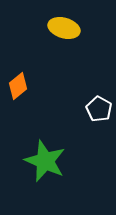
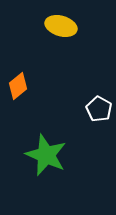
yellow ellipse: moved 3 px left, 2 px up
green star: moved 1 px right, 6 px up
